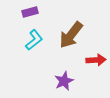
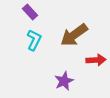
purple rectangle: rotated 63 degrees clockwise
brown arrow: moved 3 px right; rotated 16 degrees clockwise
cyan L-shape: rotated 25 degrees counterclockwise
